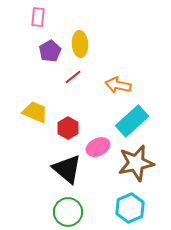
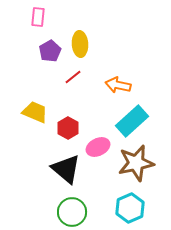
black triangle: moved 1 px left
green circle: moved 4 px right
